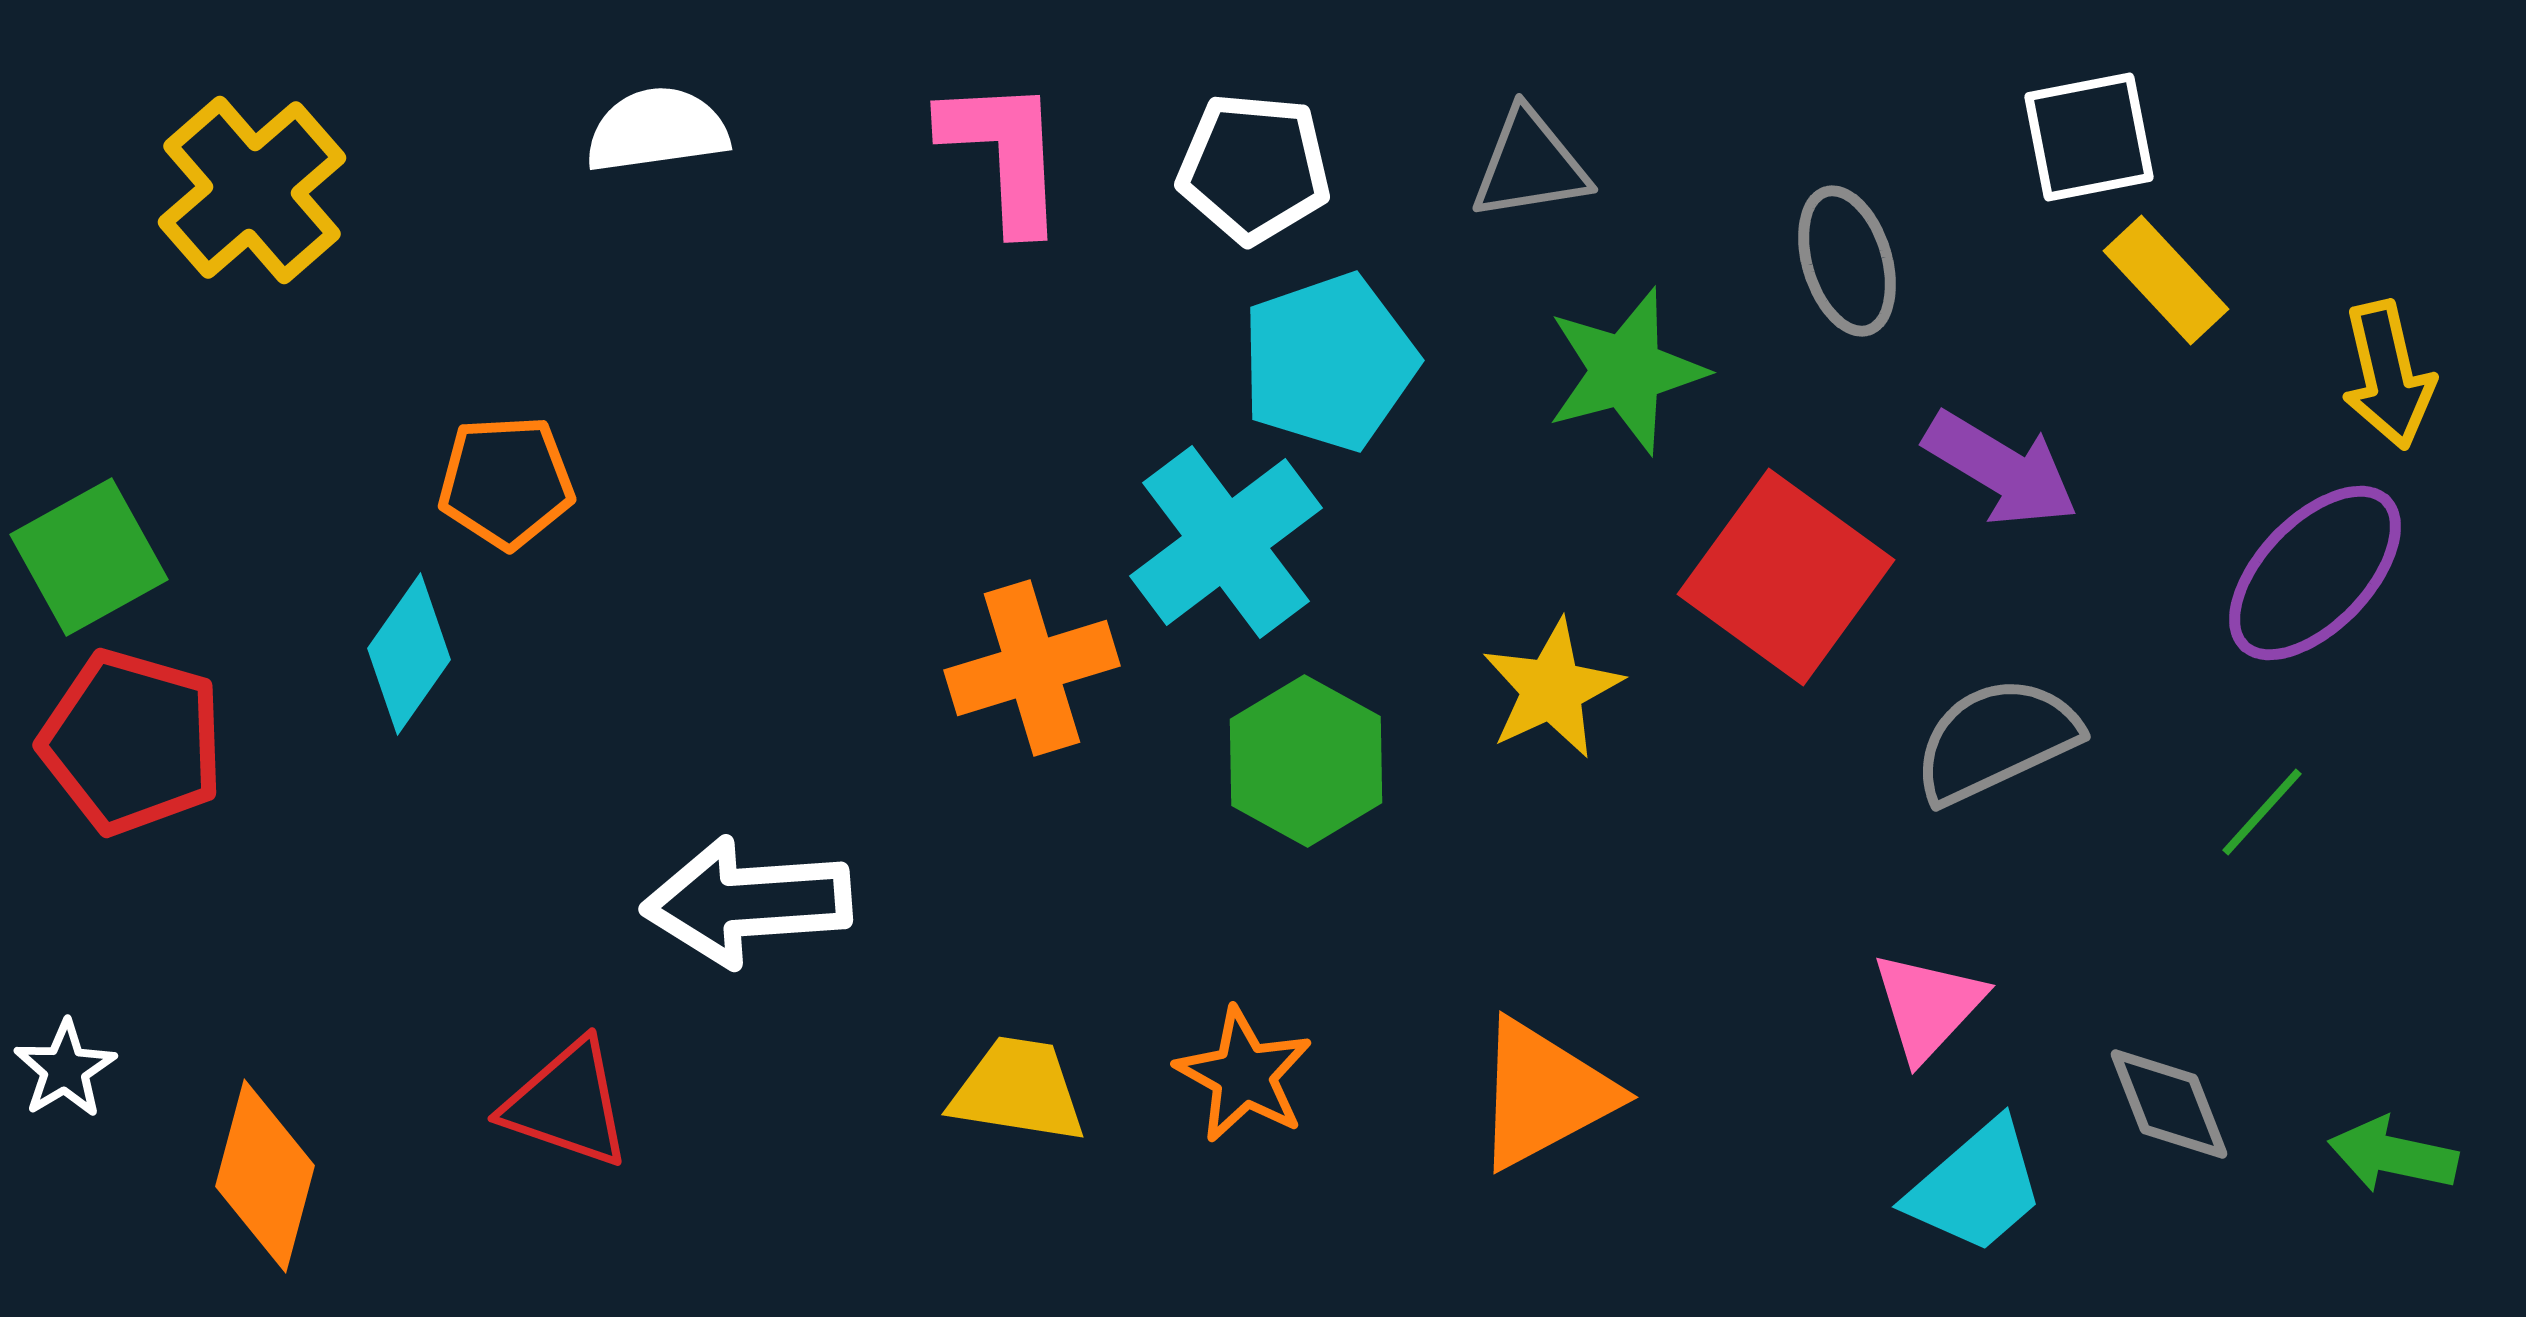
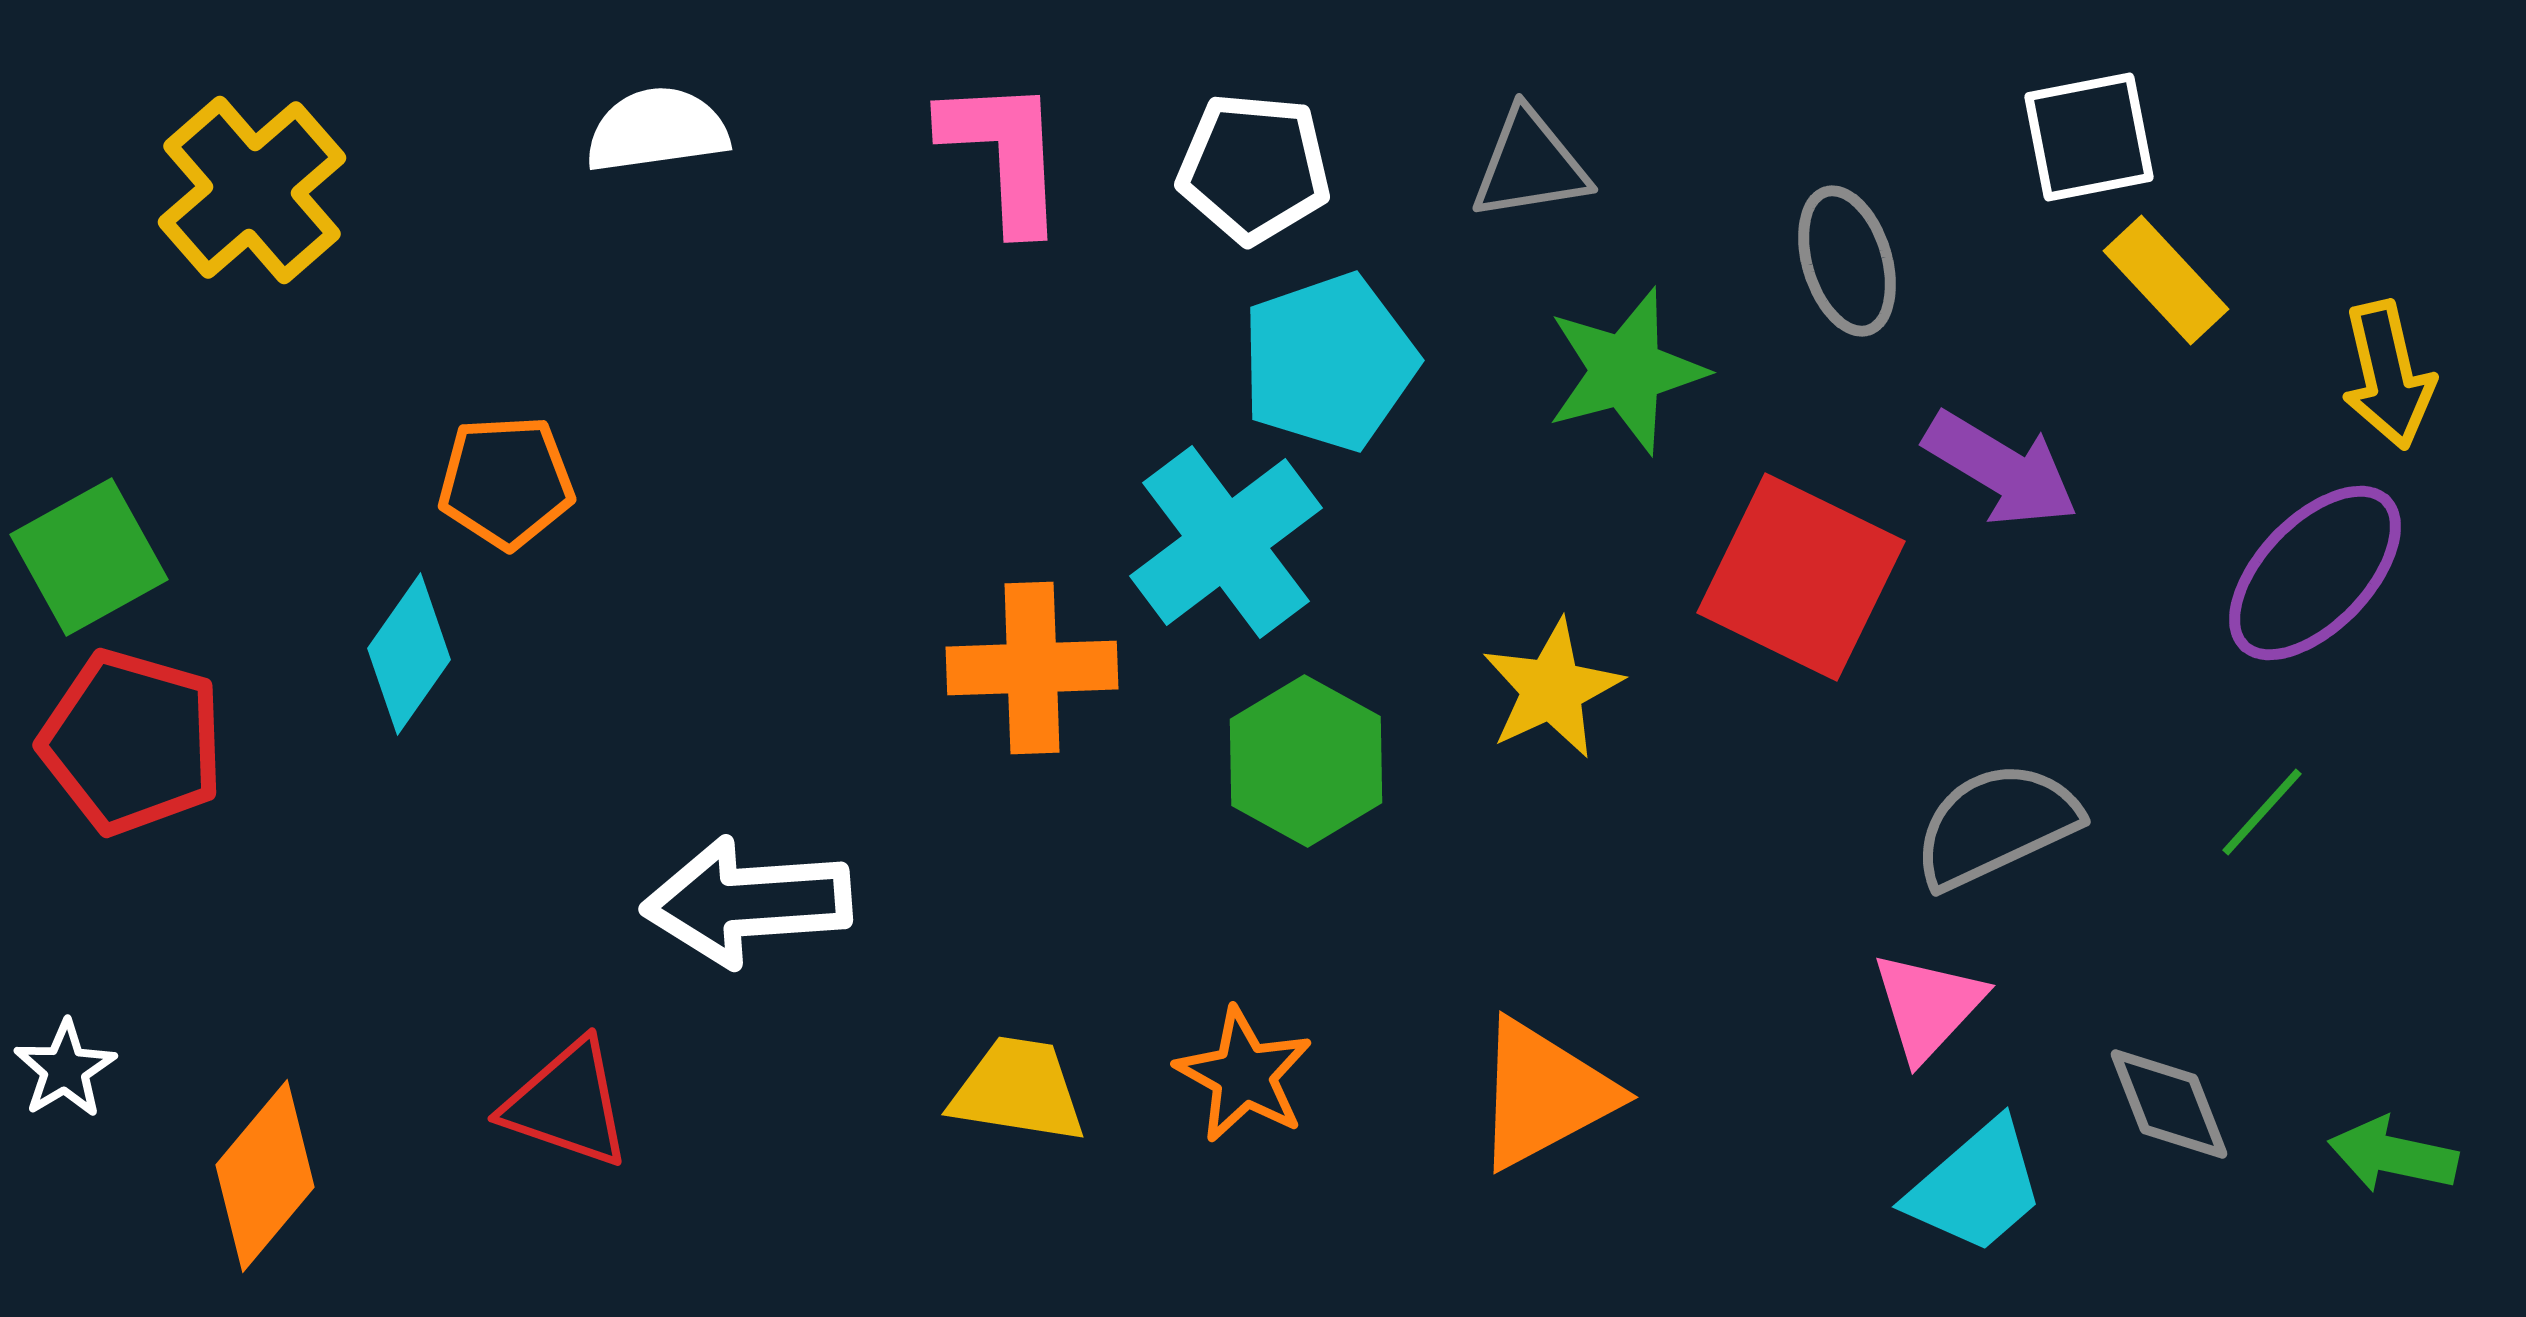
red square: moved 15 px right; rotated 10 degrees counterclockwise
orange cross: rotated 15 degrees clockwise
gray semicircle: moved 85 px down
orange diamond: rotated 25 degrees clockwise
